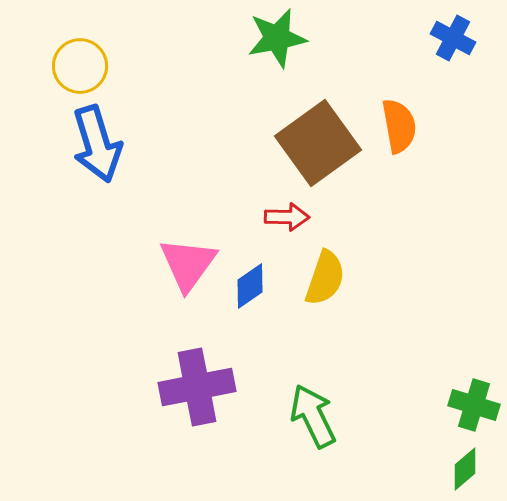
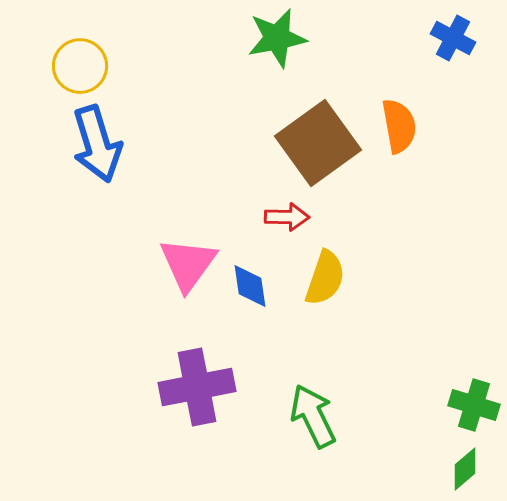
blue diamond: rotated 63 degrees counterclockwise
